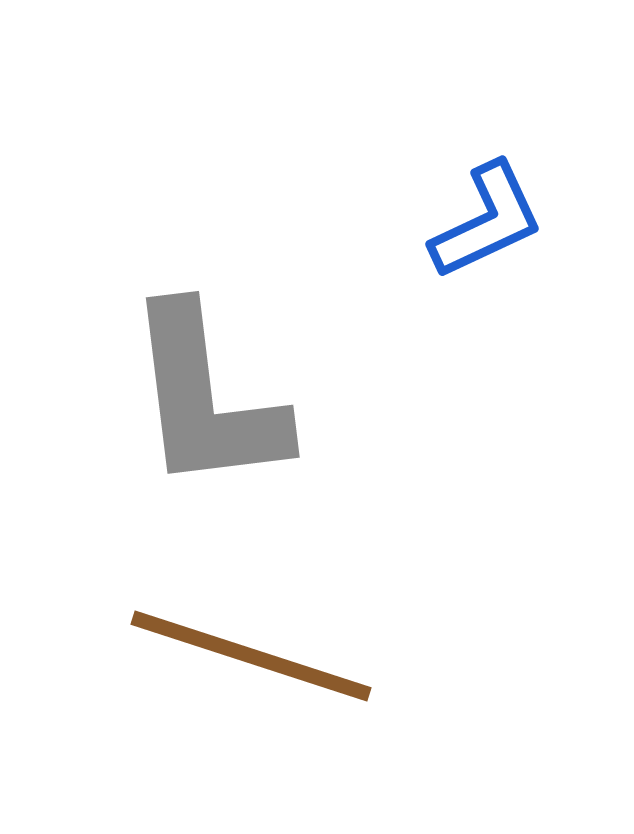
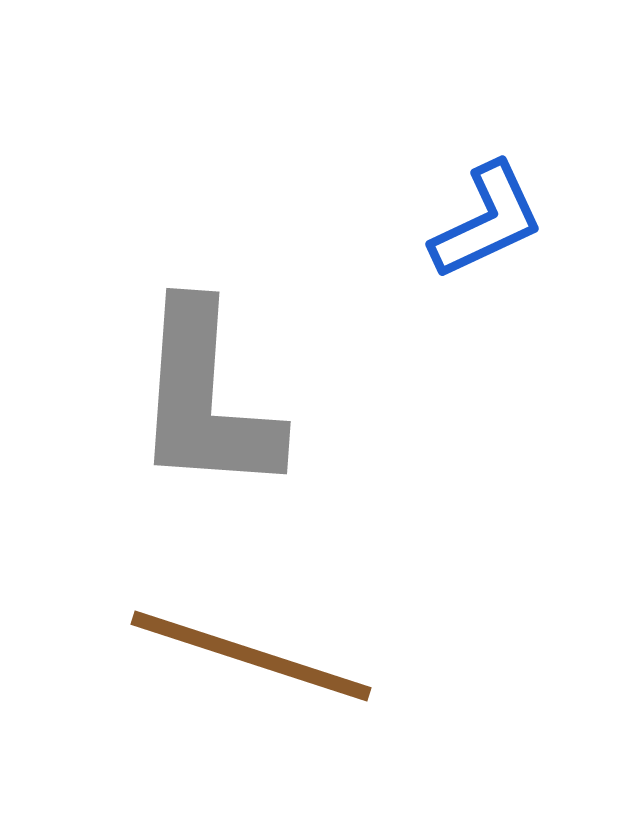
gray L-shape: rotated 11 degrees clockwise
